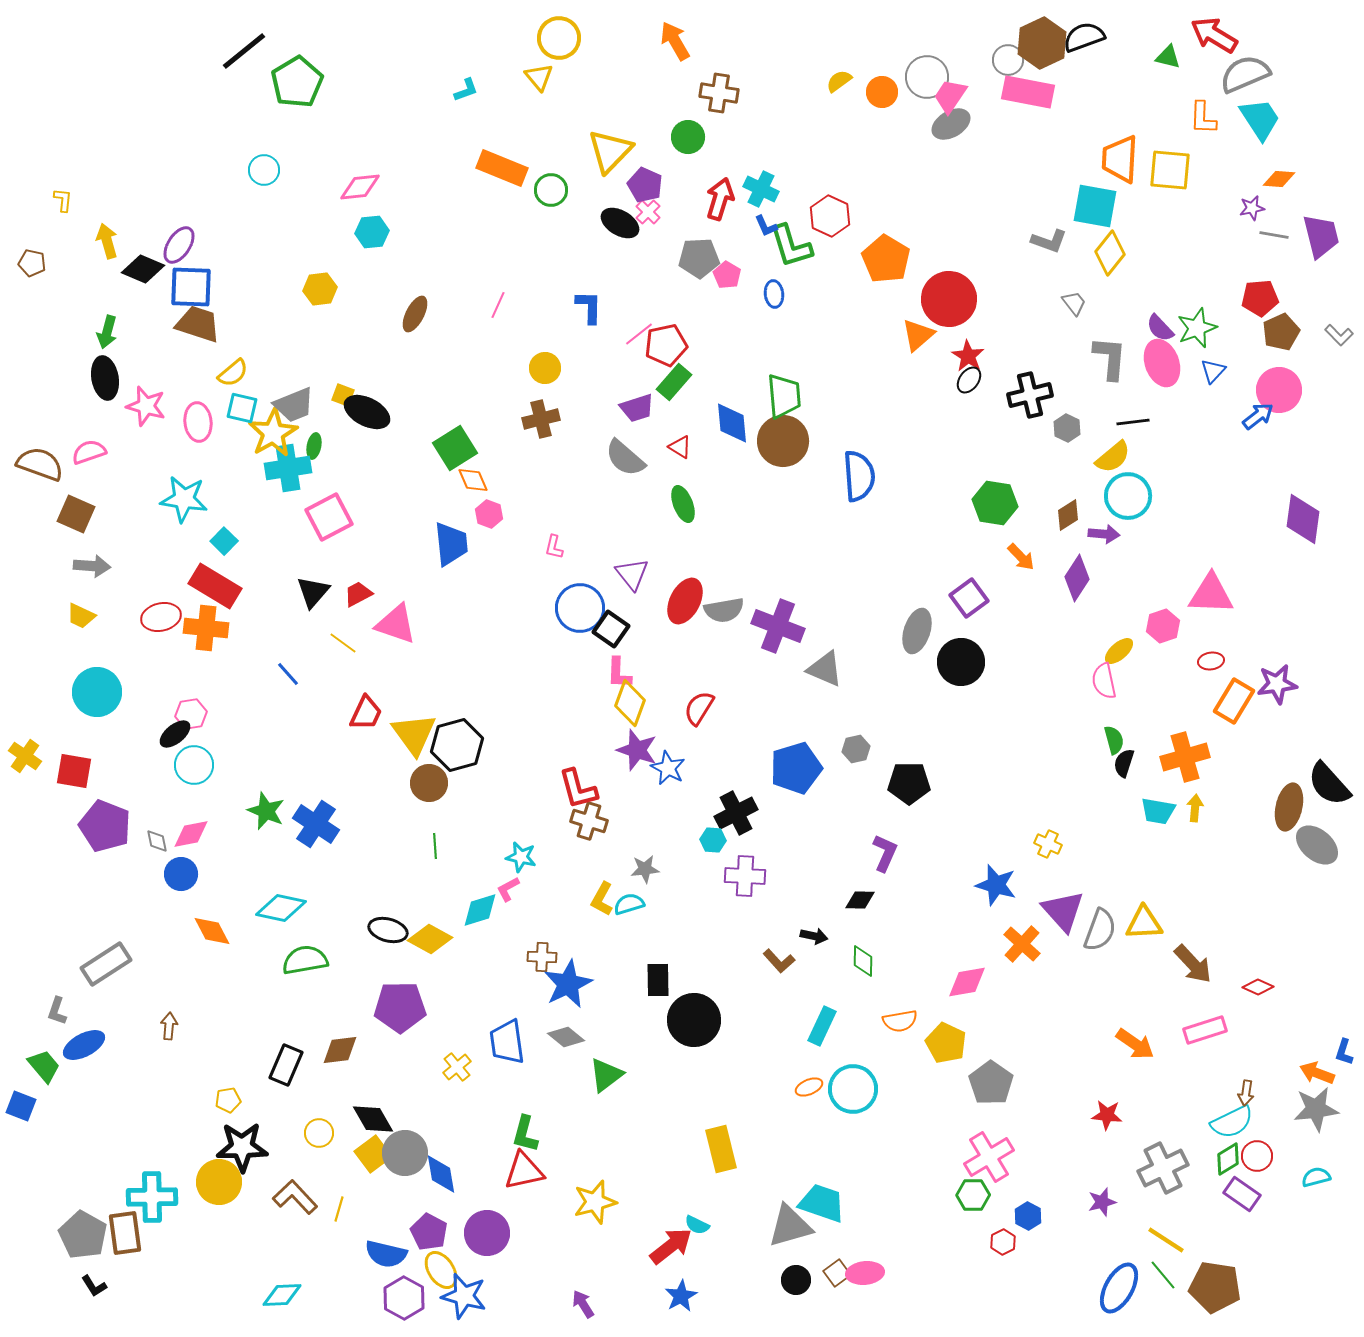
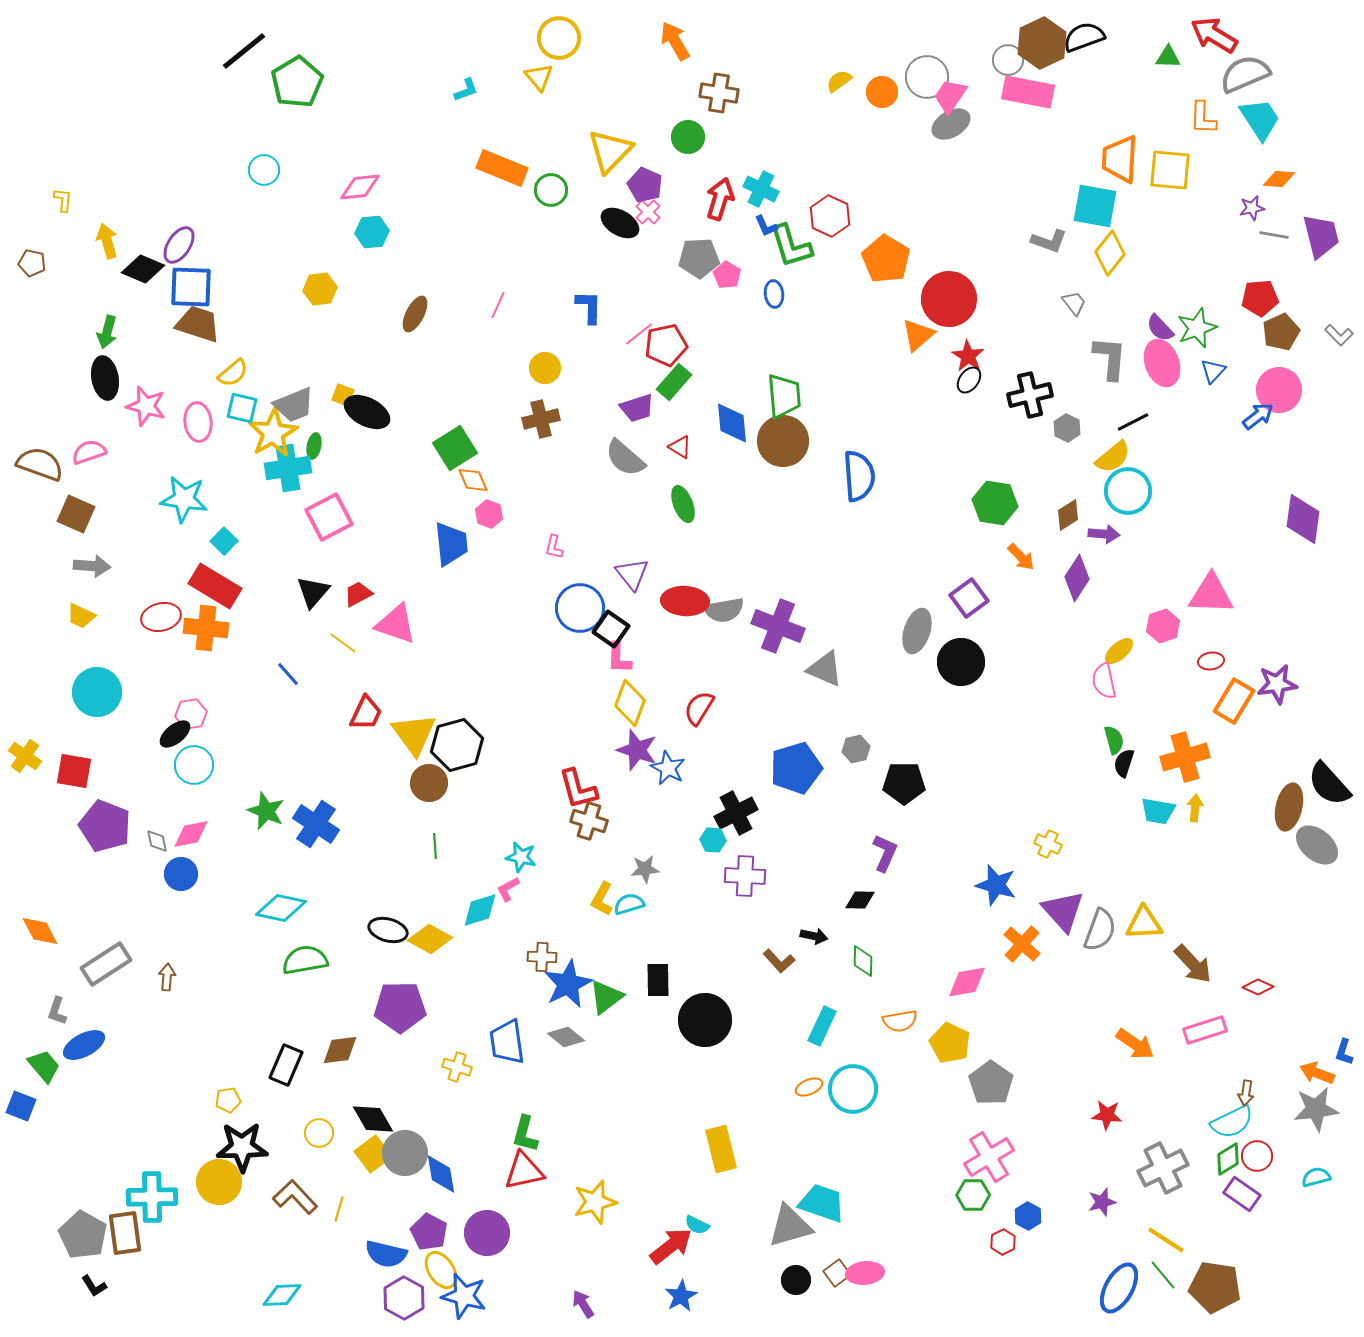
green triangle at (1168, 57): rotated 12 degrees counterclockwise
black line at (1133, 422): rotated 20 degrees counterclockwise
cyan circle at (1128, 496): moved 5 px up
red ellipse at (685, 601): rotated 66 degrees clockwise
pink L-shape at (619, 673): moved 15 px up
black pentagon at (909, 783): moved 5 px left
orange diamond at (212, 931): moved 172 px left
black circle at (694, 1020): moved 11 px right
brown arrow at (169, 1026): moved 2 px left, 49 px up
yellow pentagon at (946, 1043): moved 4 px right
yellow cross at (457, 1067): rotated 32 degrees counterclockwise
green triangle at (606, 1075): moved 78 px up
